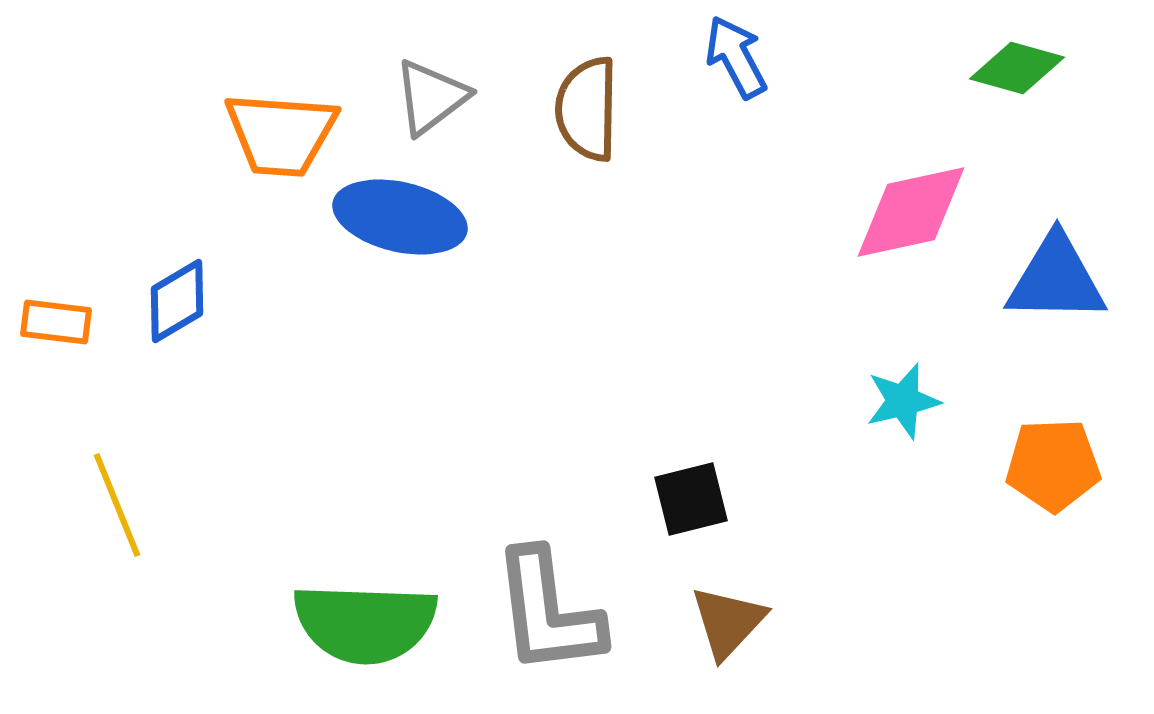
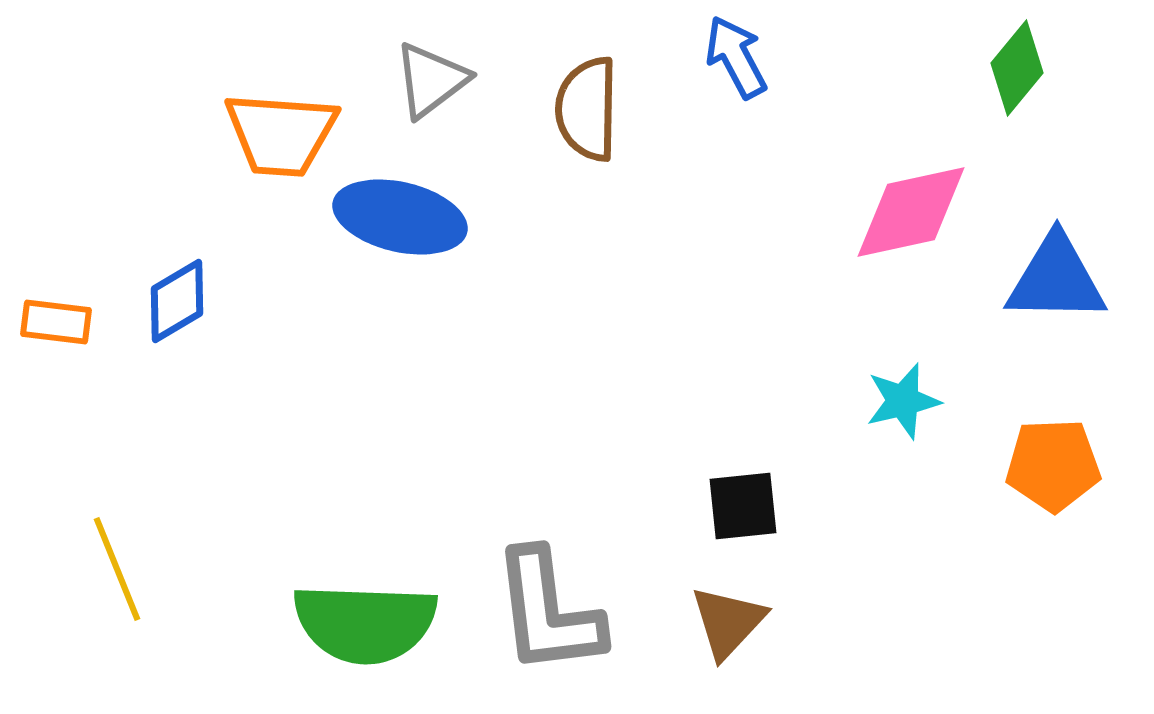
green diamond: rotated 66 degrees counterclockwise
gray triangle: moved 17 px up
black square: moved 52 px right, 7 px down; rotated 8 degrees clockwise
yellow line: moved 64 px down
